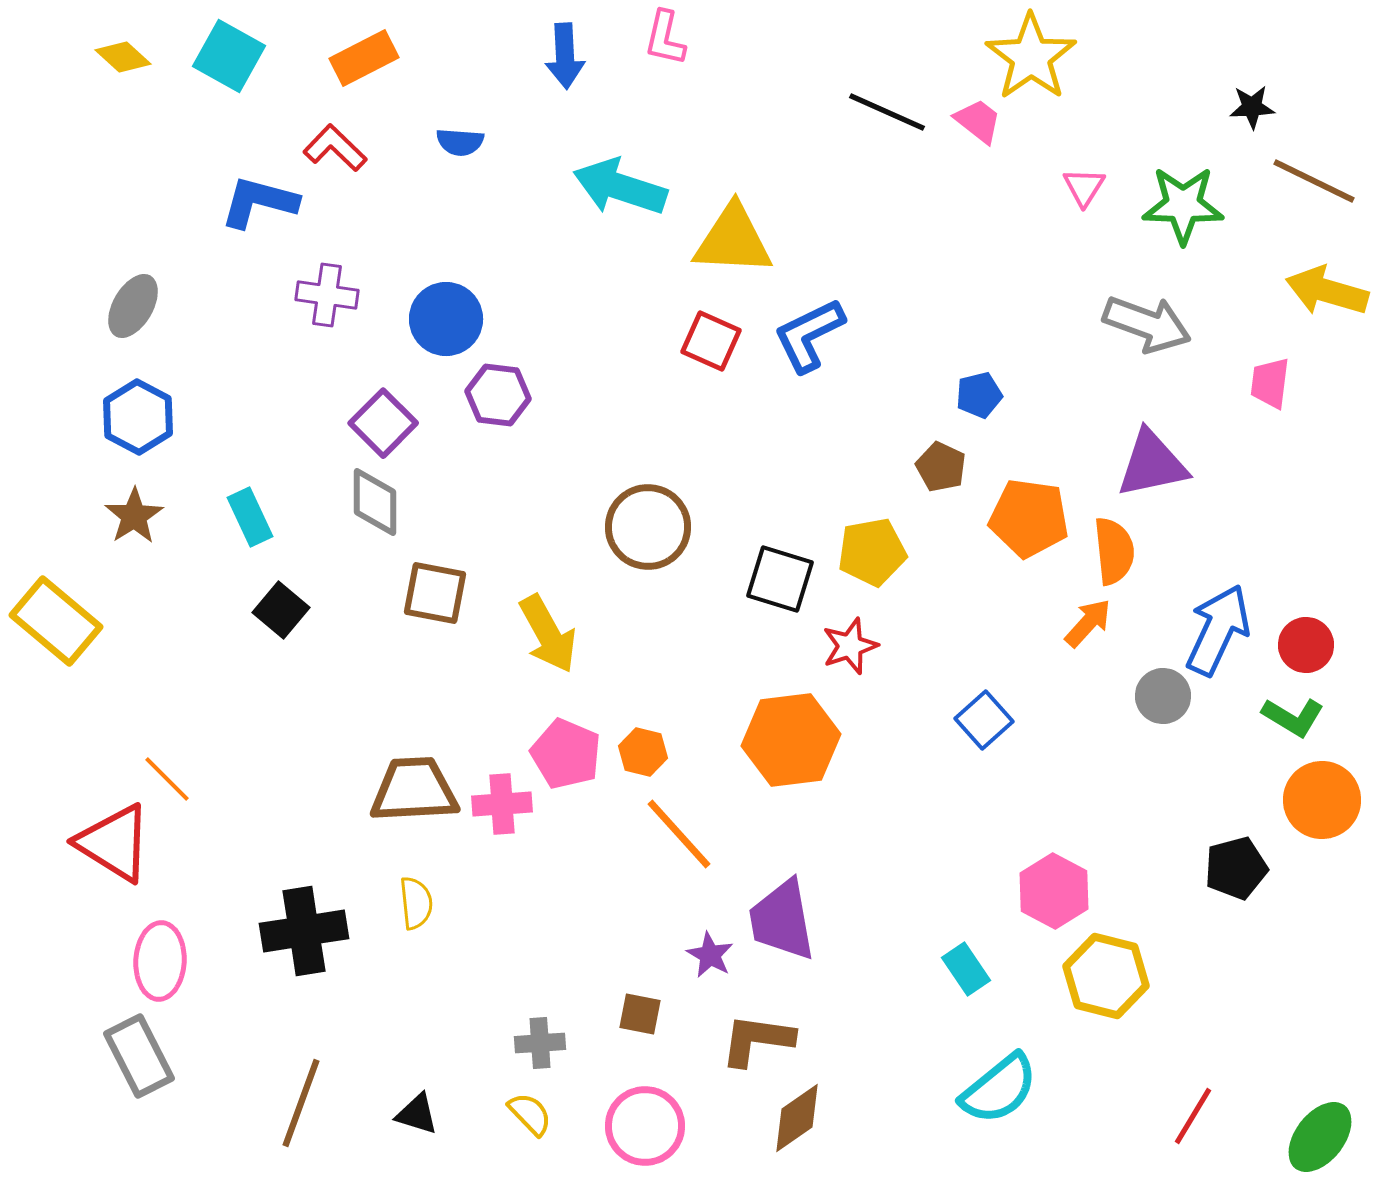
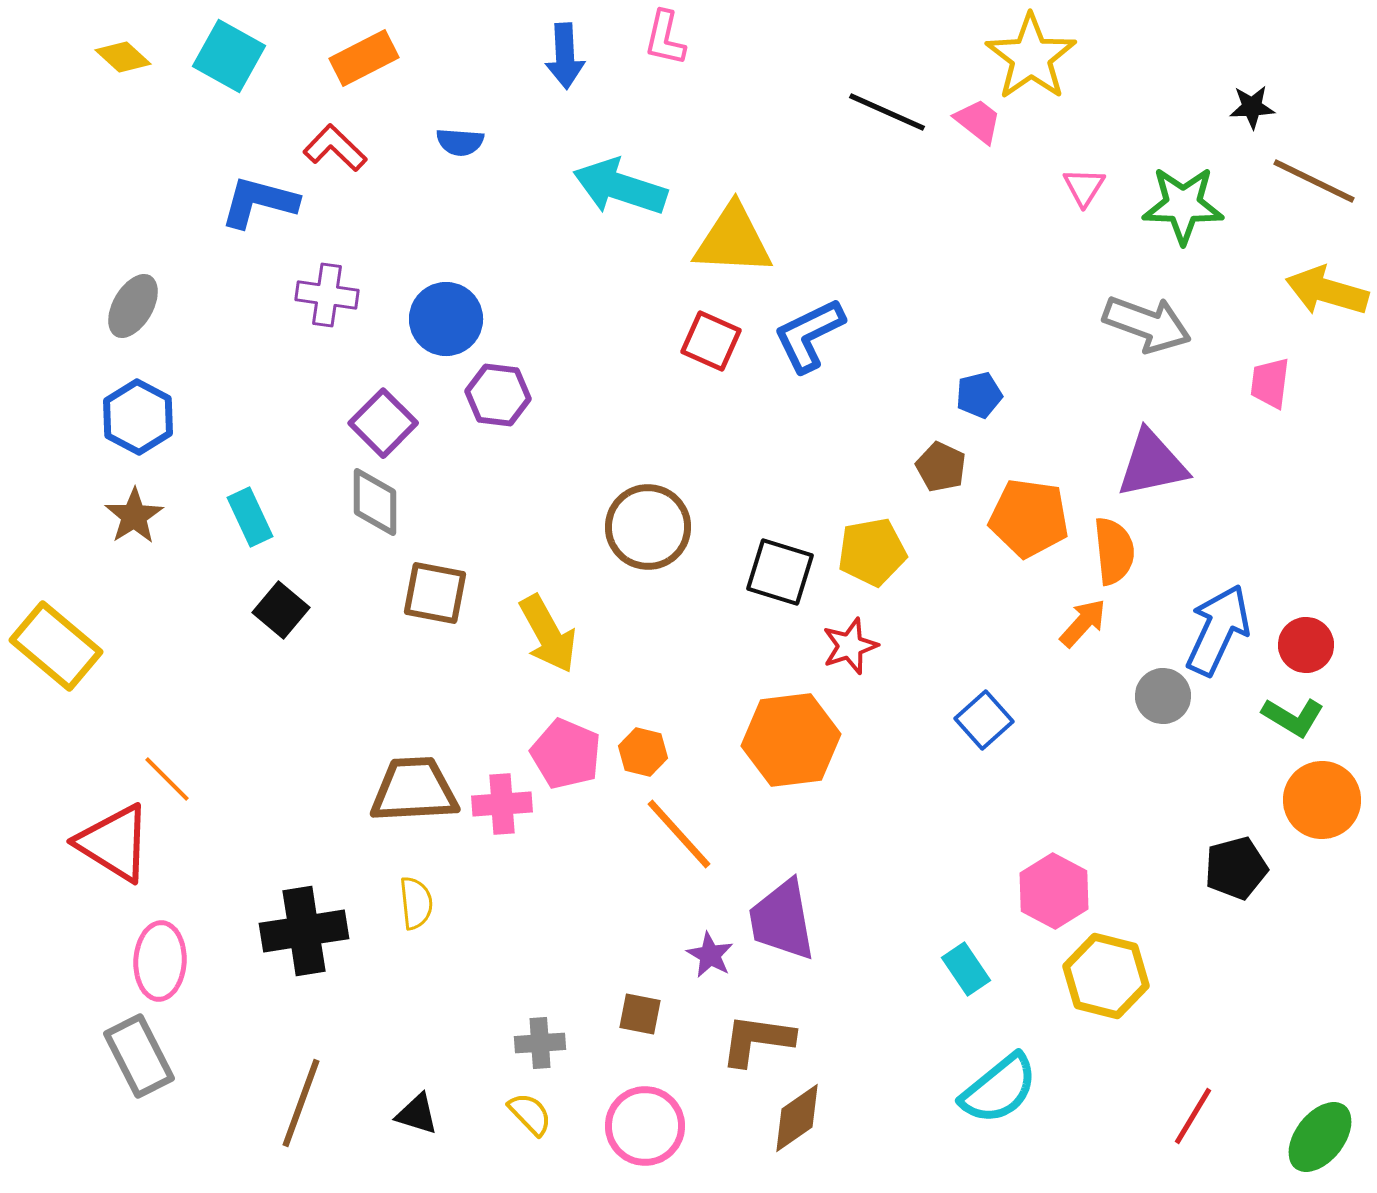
black square at (780, 579): moved 7 px up
yellow rectangle at (56, 621): moved 25 px down
orange arrow at (1088, 623): moved 5 px left
